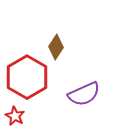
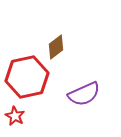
brown diamond: rotated 20 degrees clockwise
red hexagon: rotated 18 degrees clockwise
